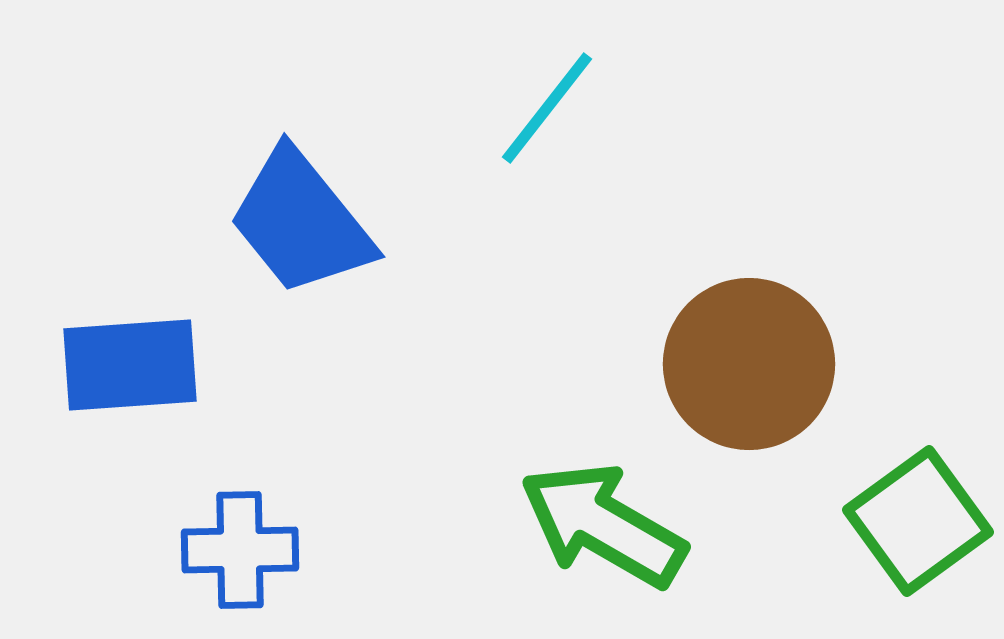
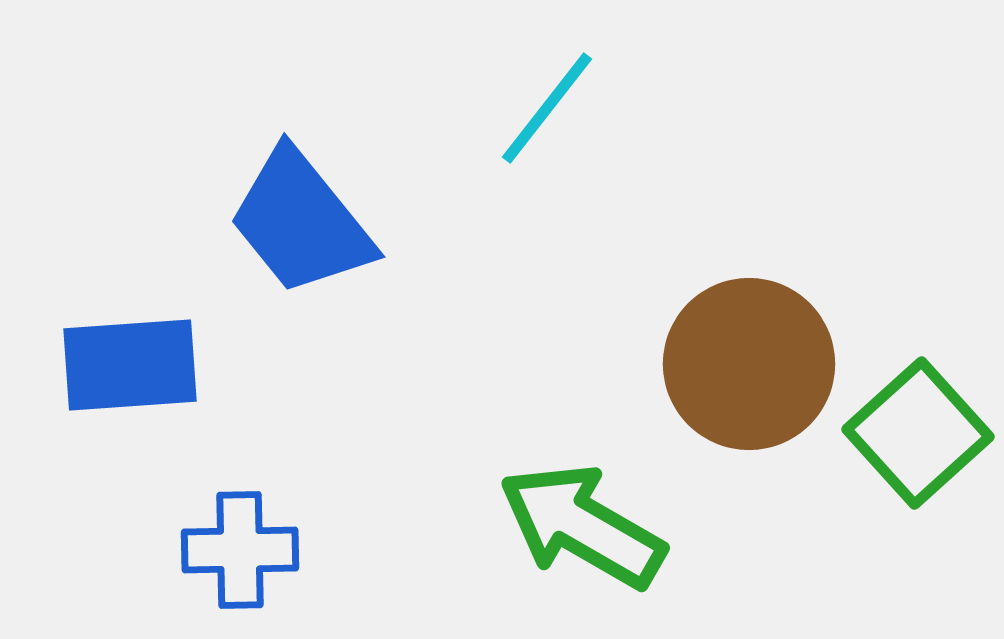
green square: moved 88 px up; rotated 6 degrees counterclockwise
green arrow: moved 21 px left, 1 px down
